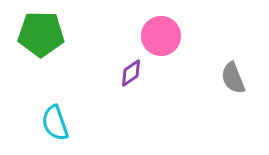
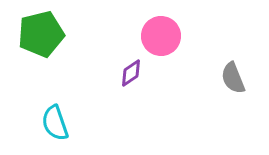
green pentagon: rotated 15 degrees counterclockwise
